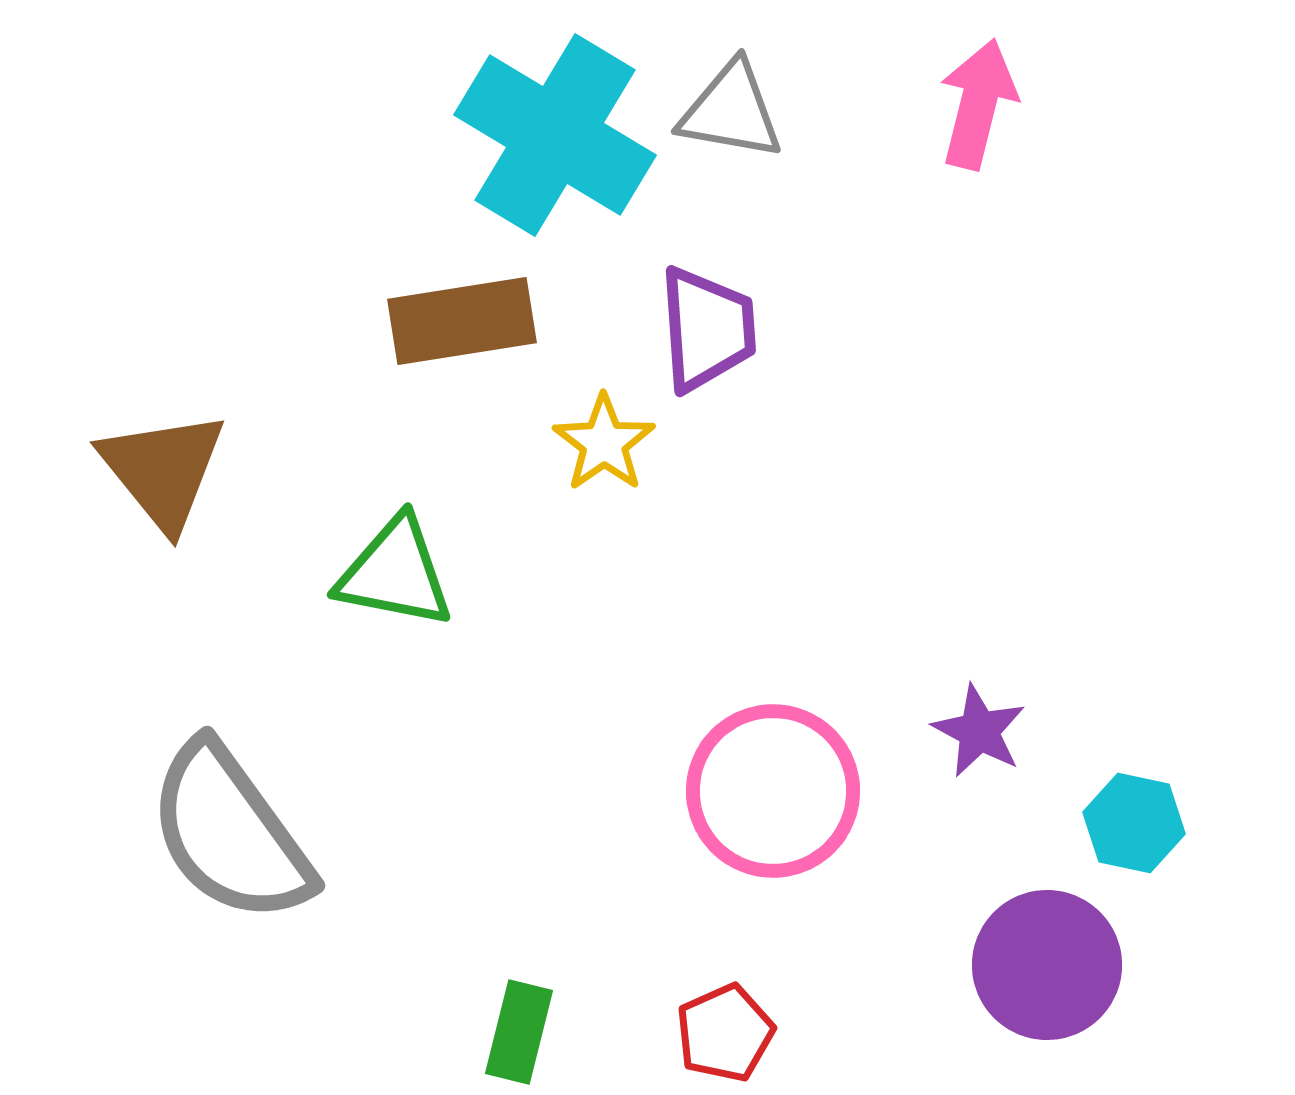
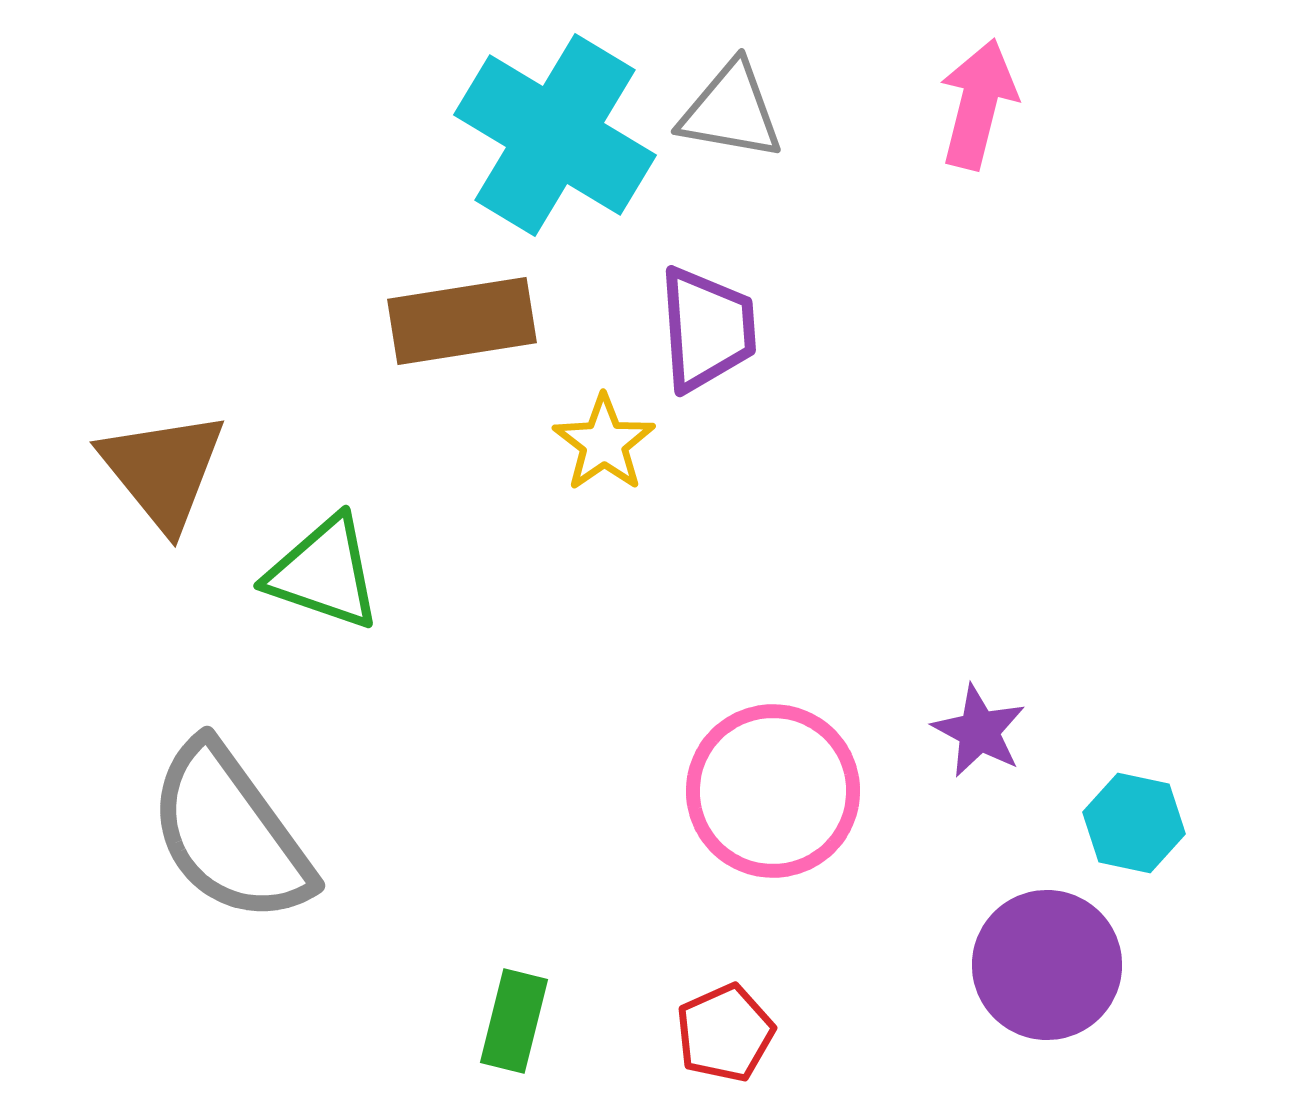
green triangle: moved 71 px left; rotated 8 degrees clockwise
green rectangle: moved 5 px left, 11 px up
